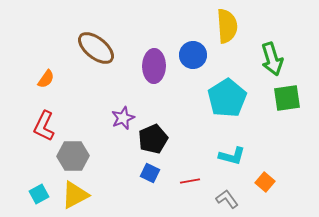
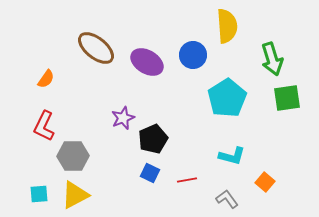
purple ellipse: moved 7 px left, 4 px up; rotated 60 degrees counterclockwise
red line: moved 3 px left, 1 px up
cyan square: rotated 24 degrees clockwise
